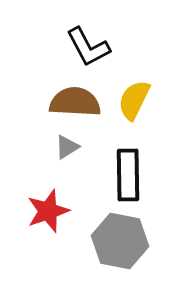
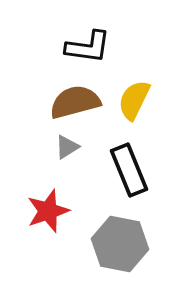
black L-shape: rotated 54 degrees counterclockwise
brown semicircle: rotated 18 degrees counterclockwise
black rectangle: moved 1 px right, 5 px up; rotated 21 degrees counterclockwise
gray hexagon: moved 3 px down
